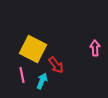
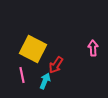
pink arrow: moved 2 px left
red arrow: rotated 72 degrees clockwise
cyan arrow: moved 3 px right
